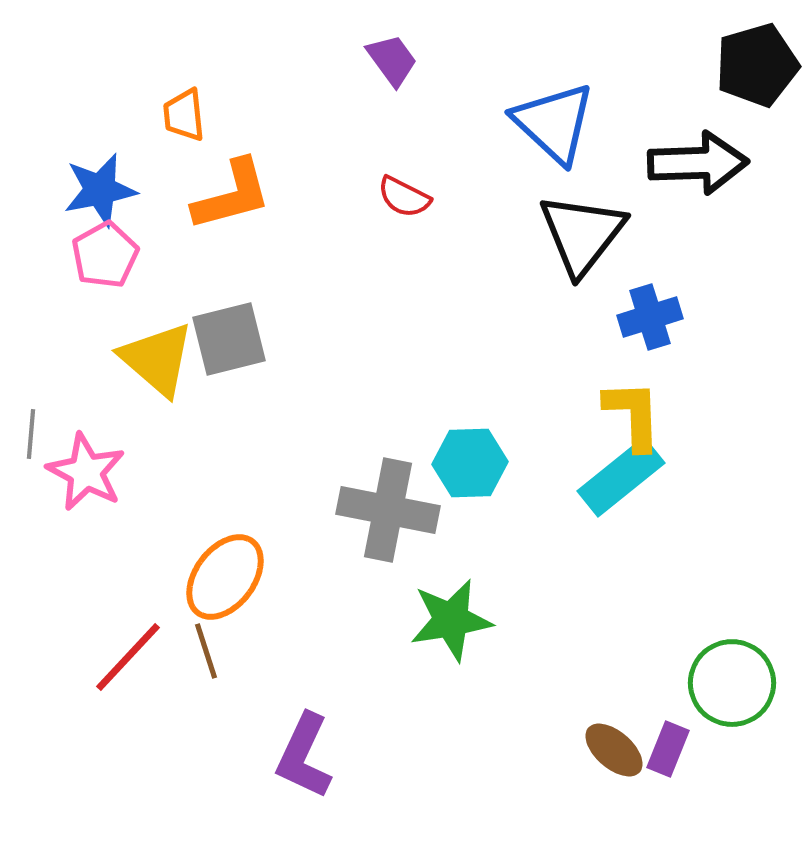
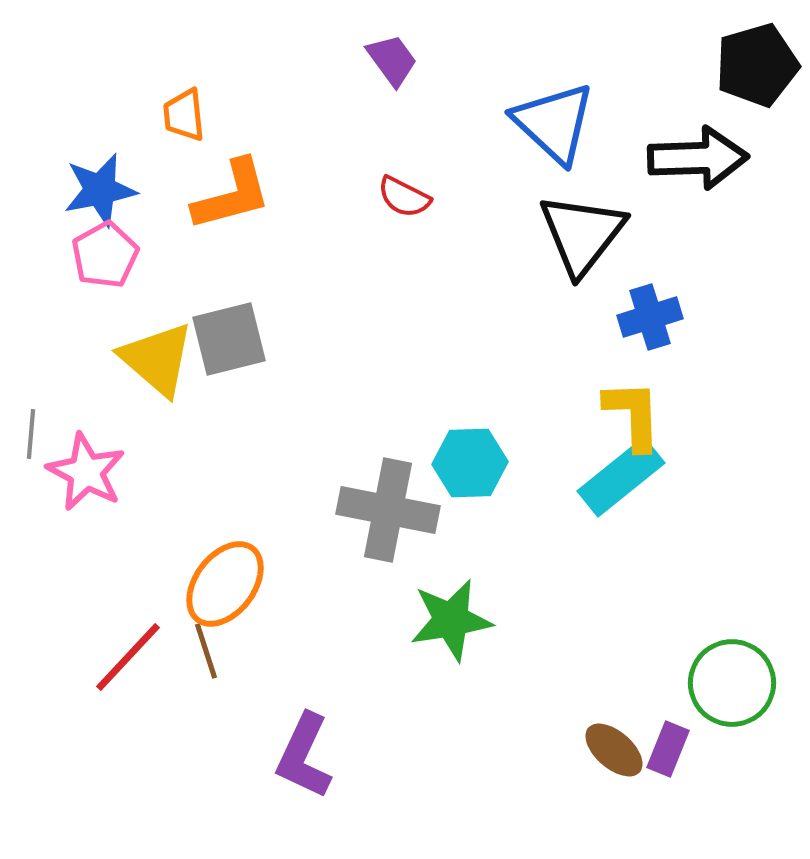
black arrow: moved 5 px up
orange ellipse: moved 7 px down
